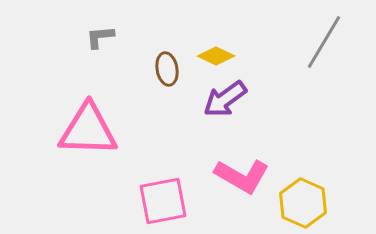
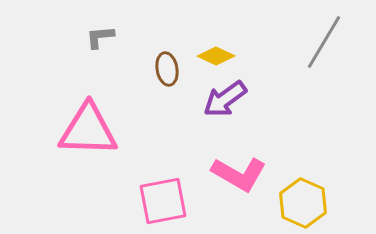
pink L-shape: moved 3 px left, 2 px up
